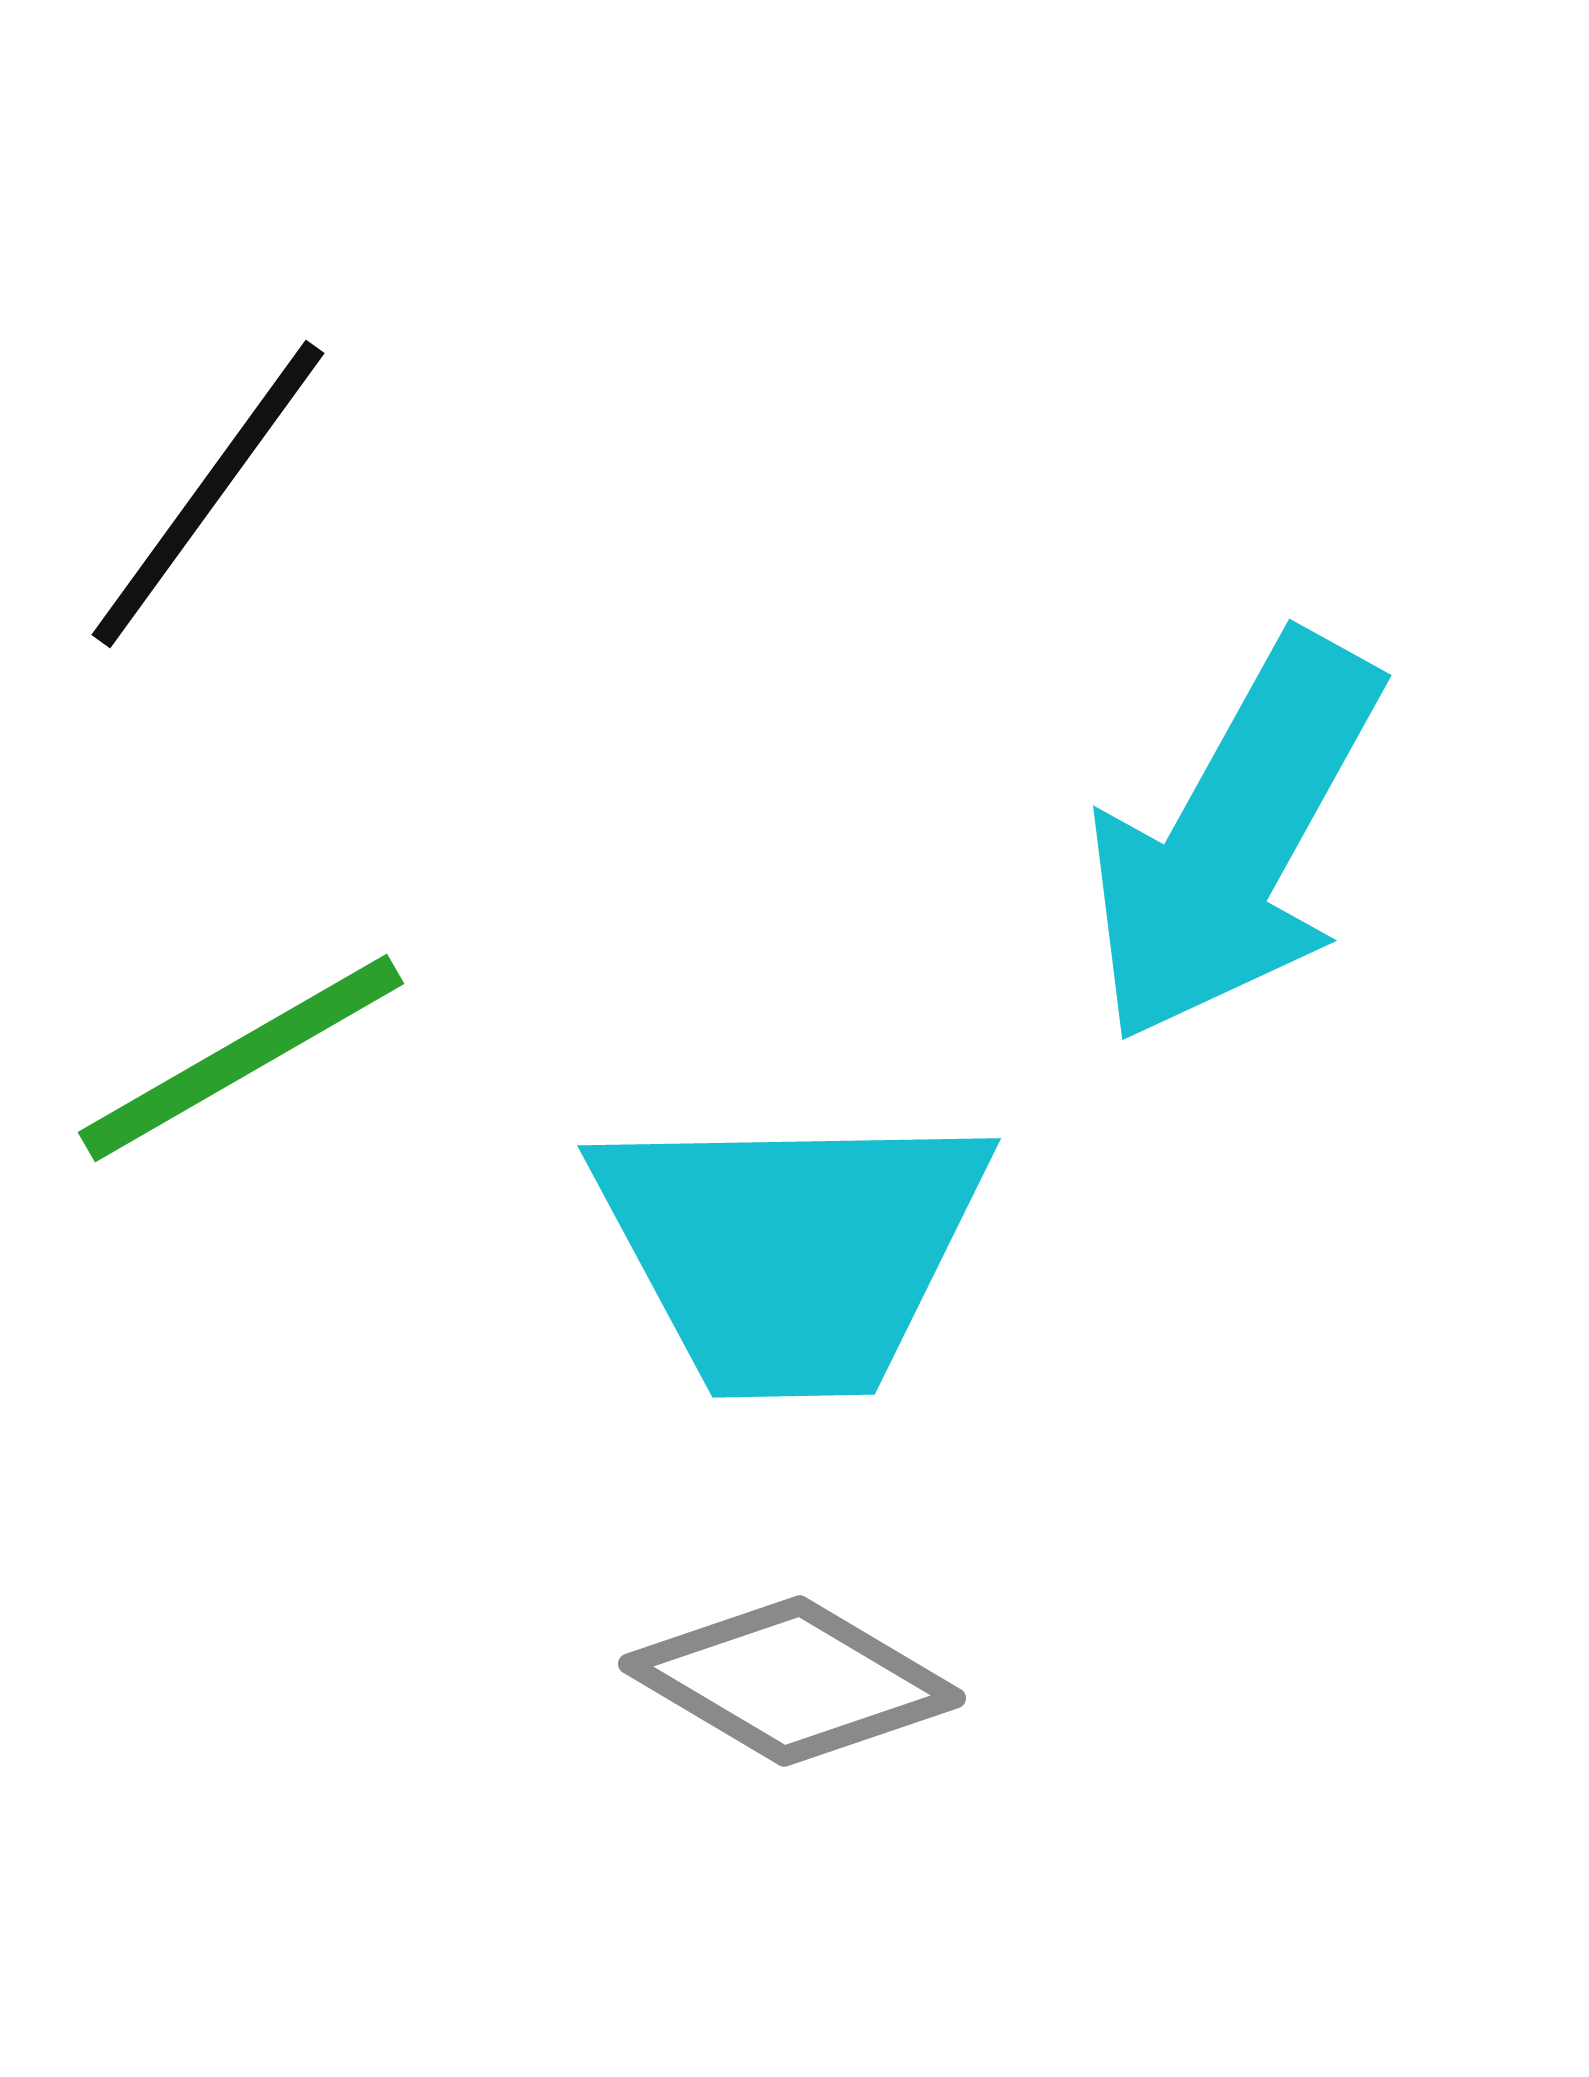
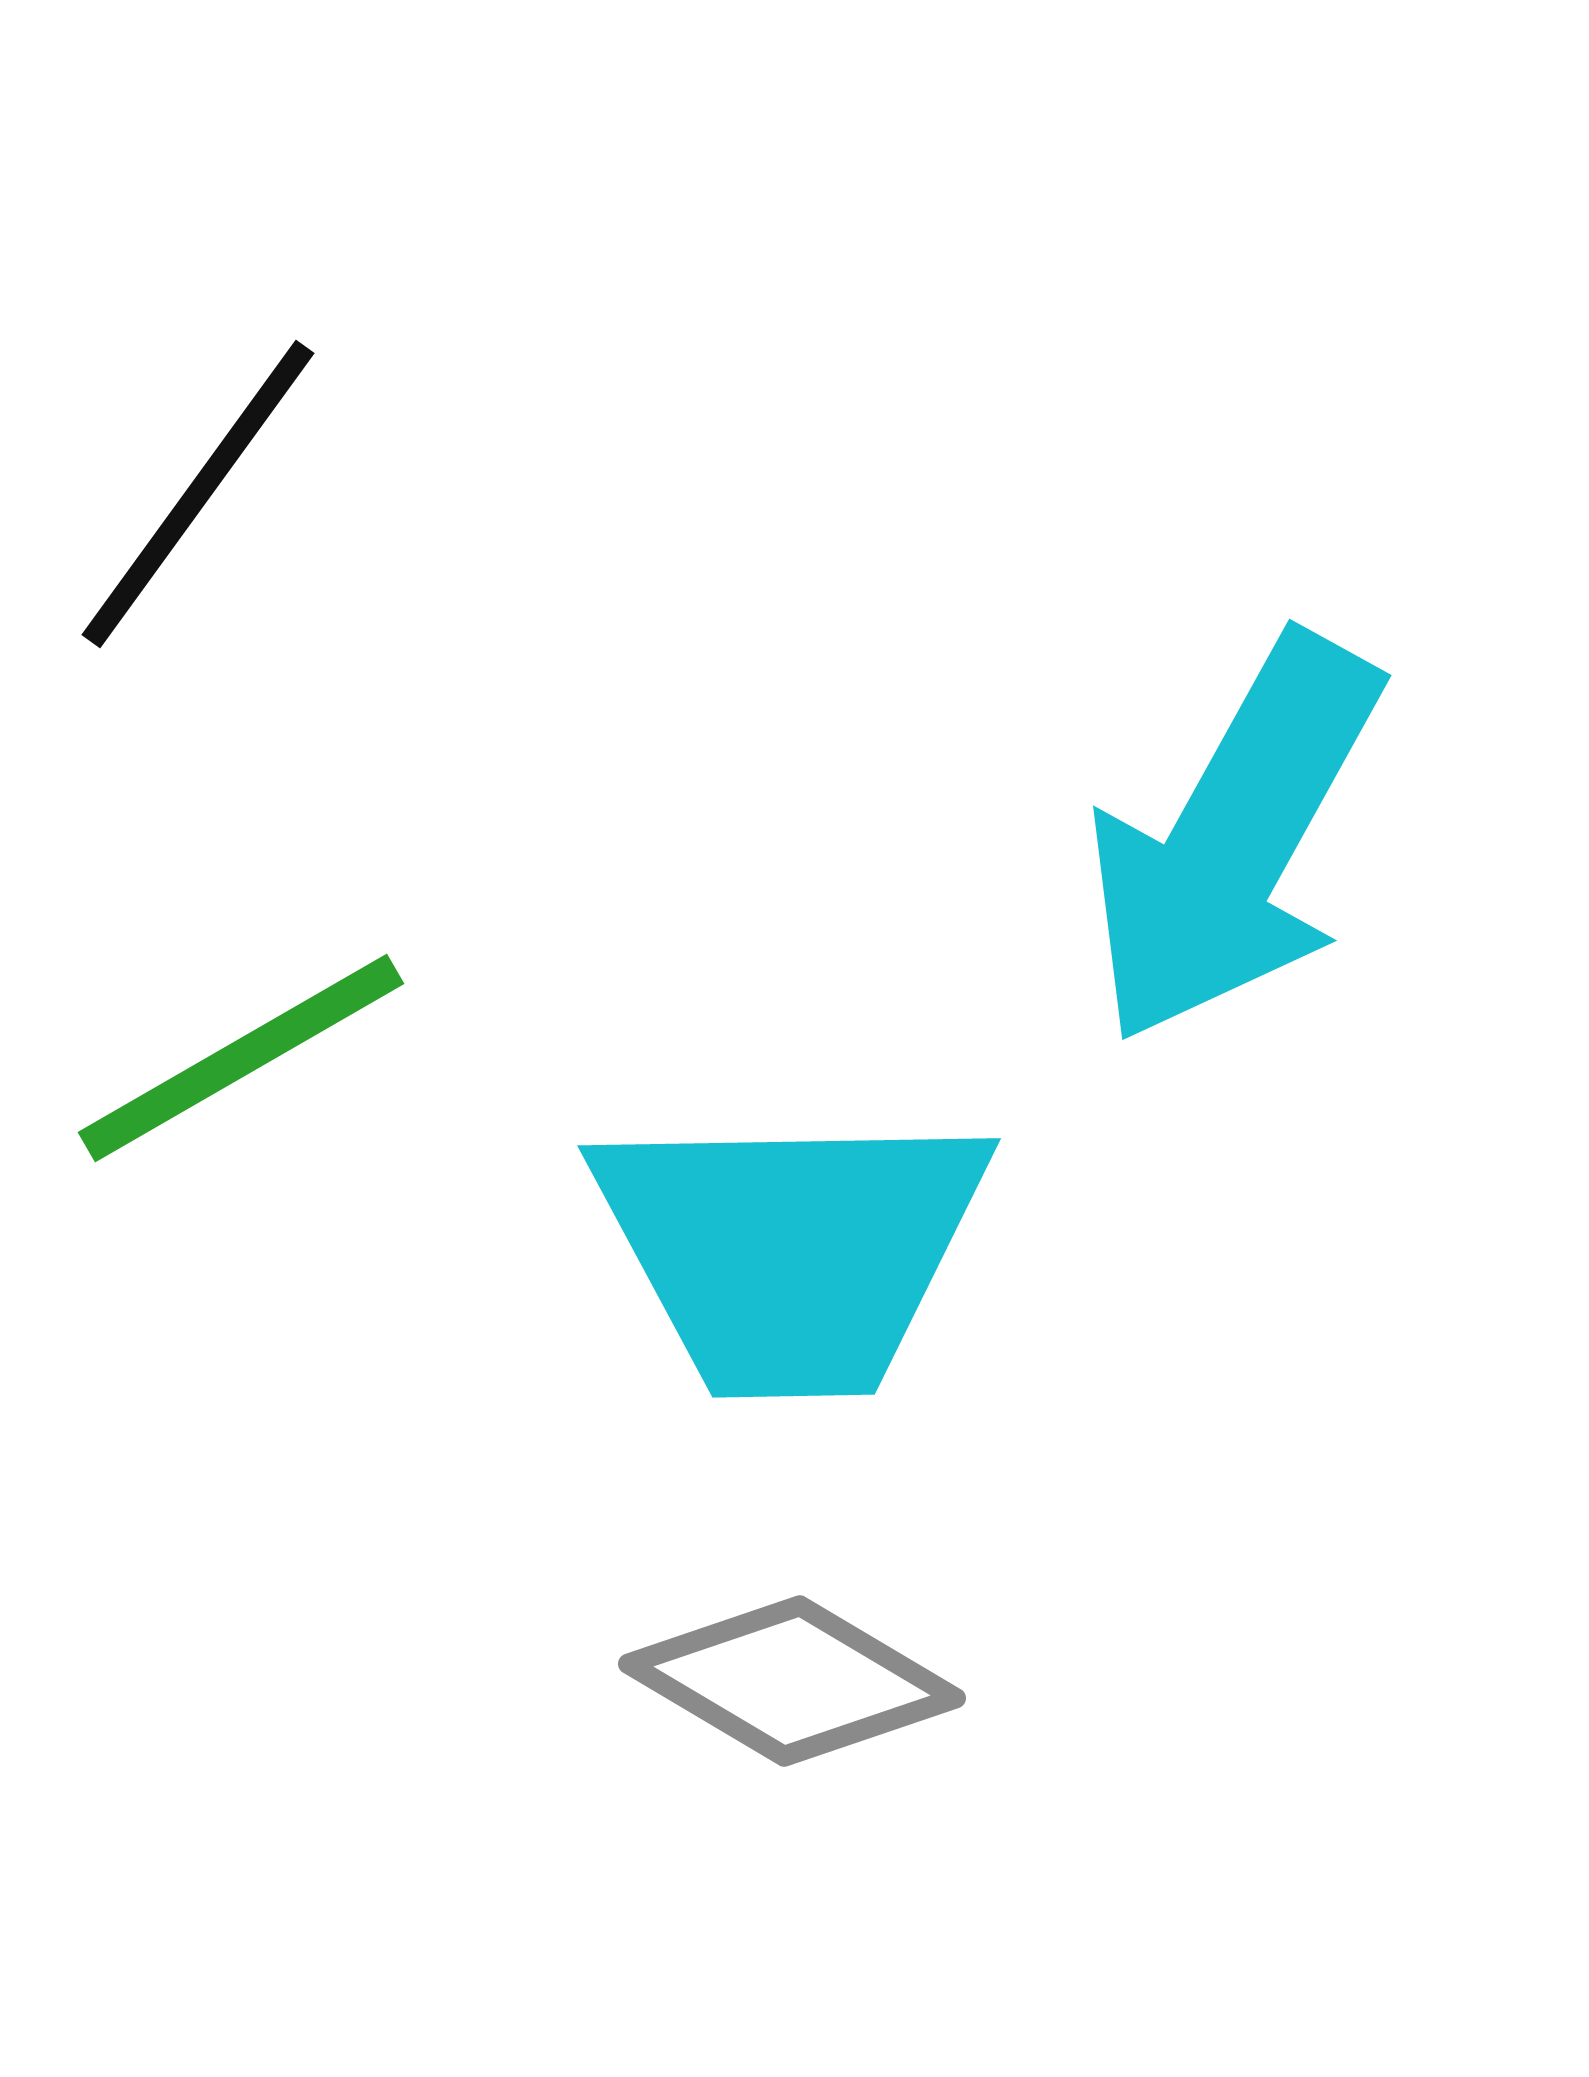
black line: moved 10 px left
